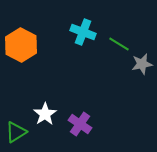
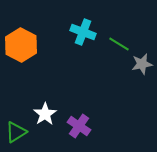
purple cross: moved 1 px left, 2 px down
